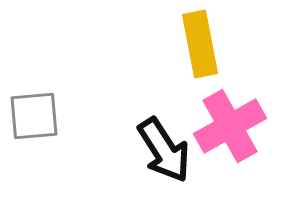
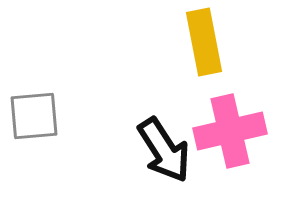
yellow rectangle: moved 4 px right, 2 px up
pink cross: moved 5 px down; rotated 16 degrees clockwise
